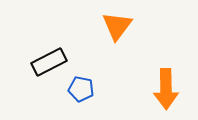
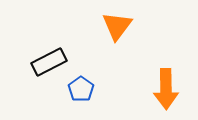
blue pentagon: rotated 25 degrees clockwise
